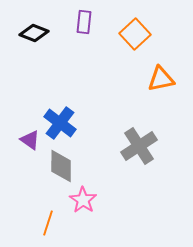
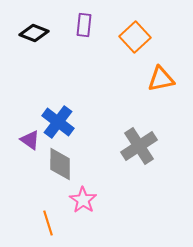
purple rectangle: moved 3 px down
orange square: moved 3 px down
blue cross: moved 2 px left, 1 px up
gray diamond: moved 1 px left, 2 px up
orange line: rotated 35 degrees counterclockwise
